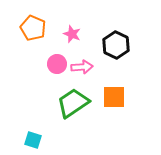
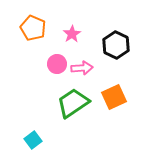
pink star: rotated 18 degrees clockwise
pink arrow: moved 1 px down
orange square: rotated 25 degrees counterclockwise
cyan square: rotated 36 degrees clockwise
